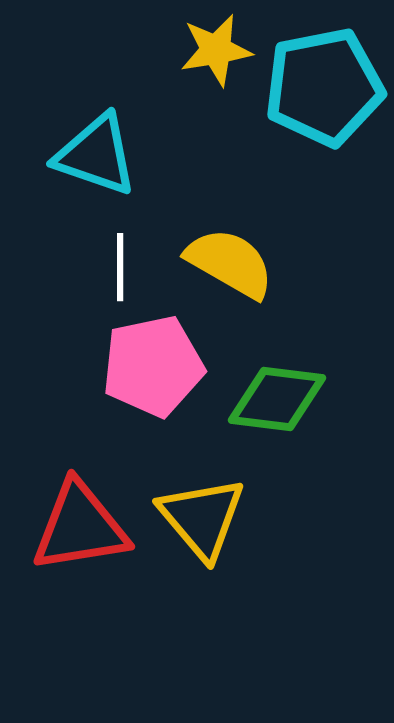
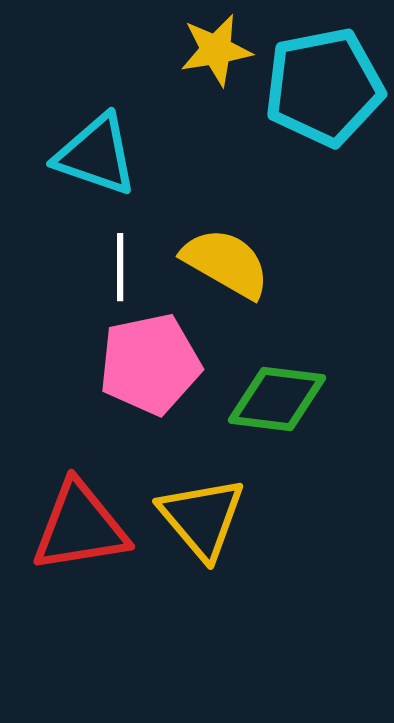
yellow semicircle: moved 4 px left
pink pentagon: moved 3 px left, 2 px up
